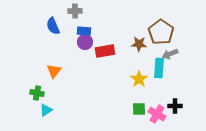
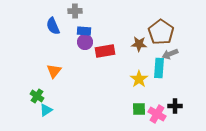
green cross: moved 3 px down; rotated 24 degrees clockwise
